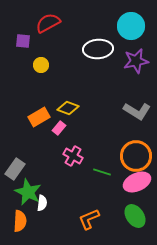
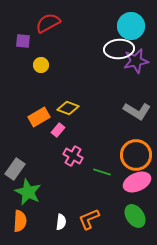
white ellipse: moved 21 px right
pink rectangle: moved 1 px left, 2 px down
orange circle: moved 1 px up
white semicircle: moved 19 px right, 19 px down
